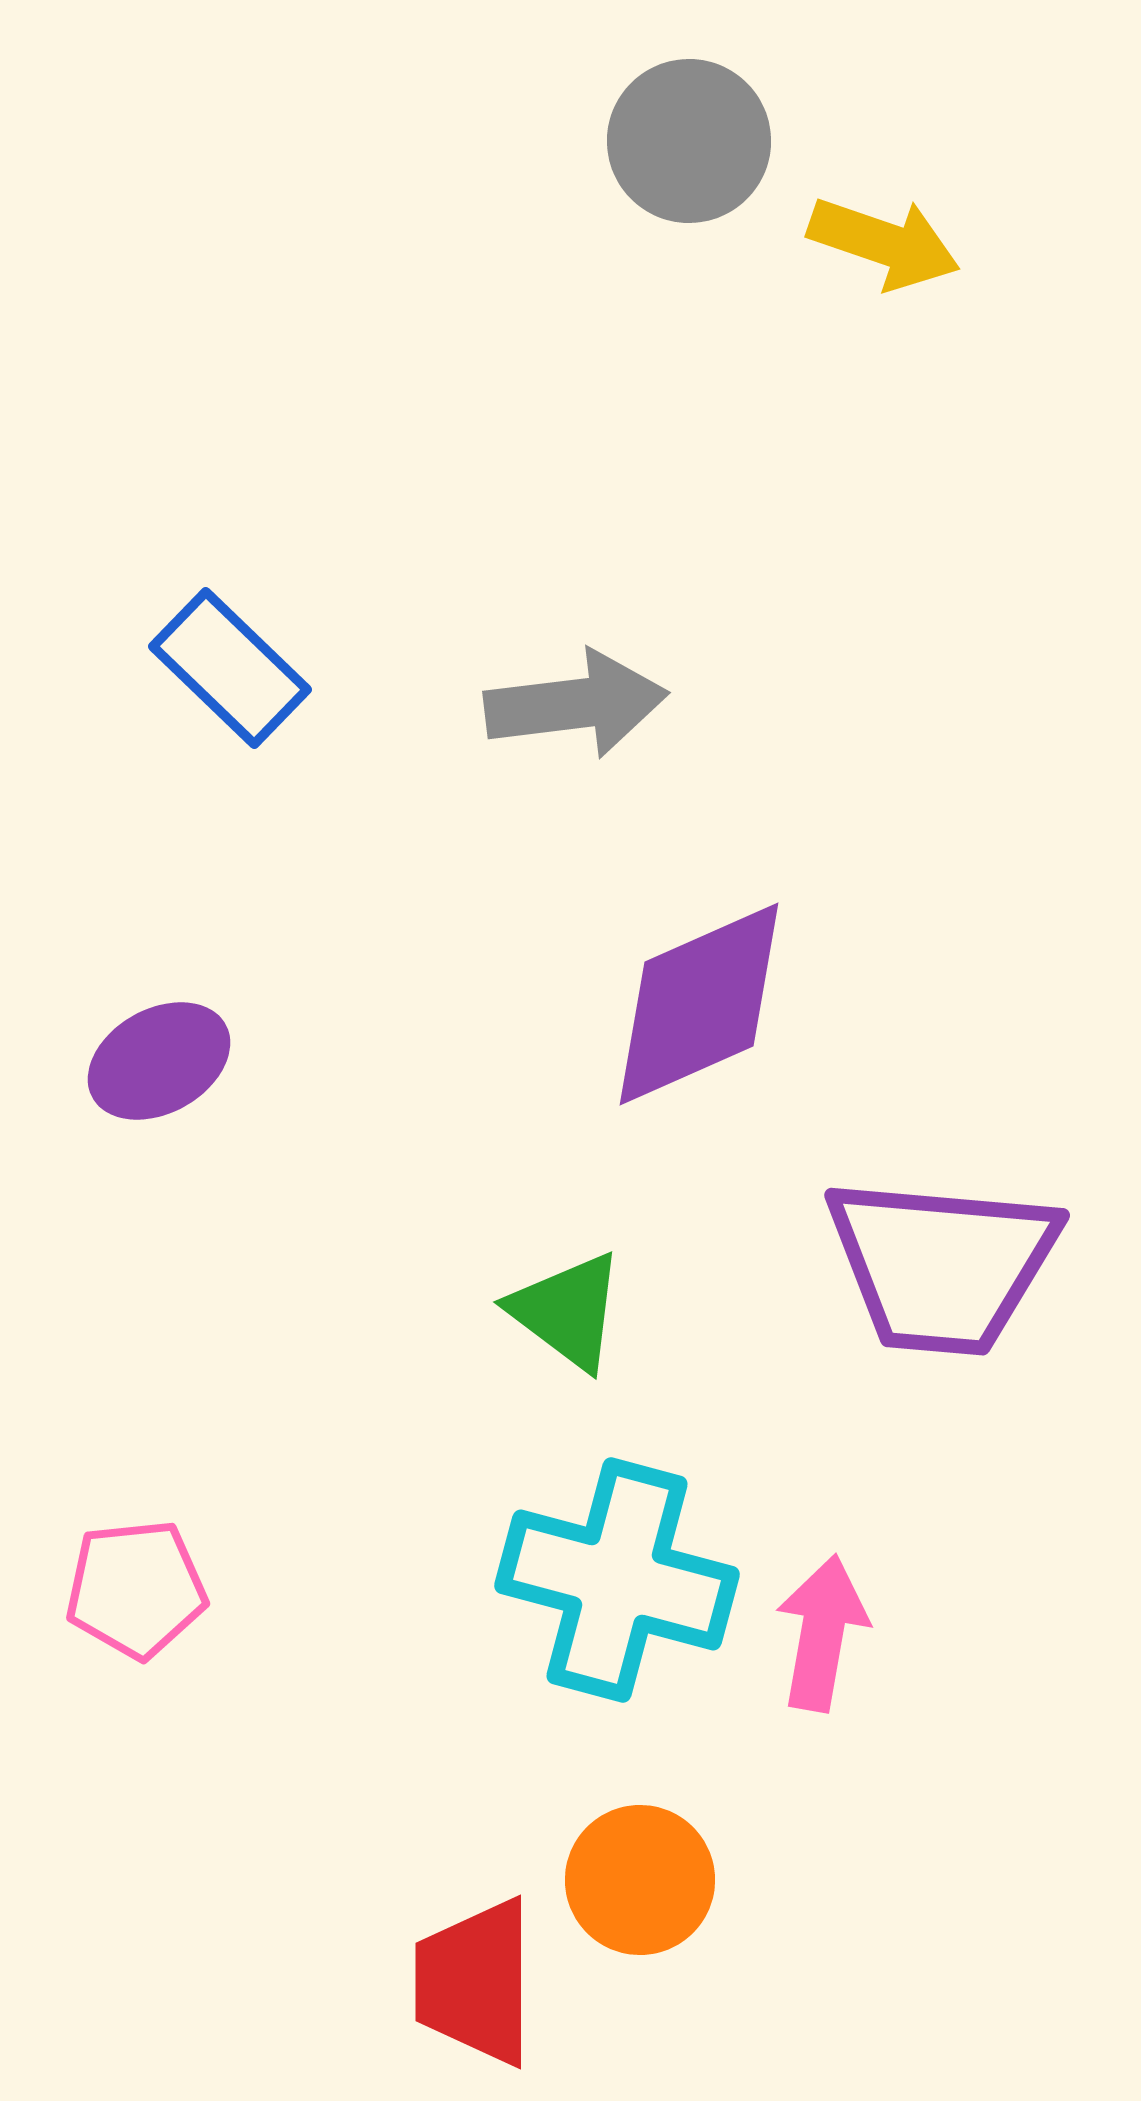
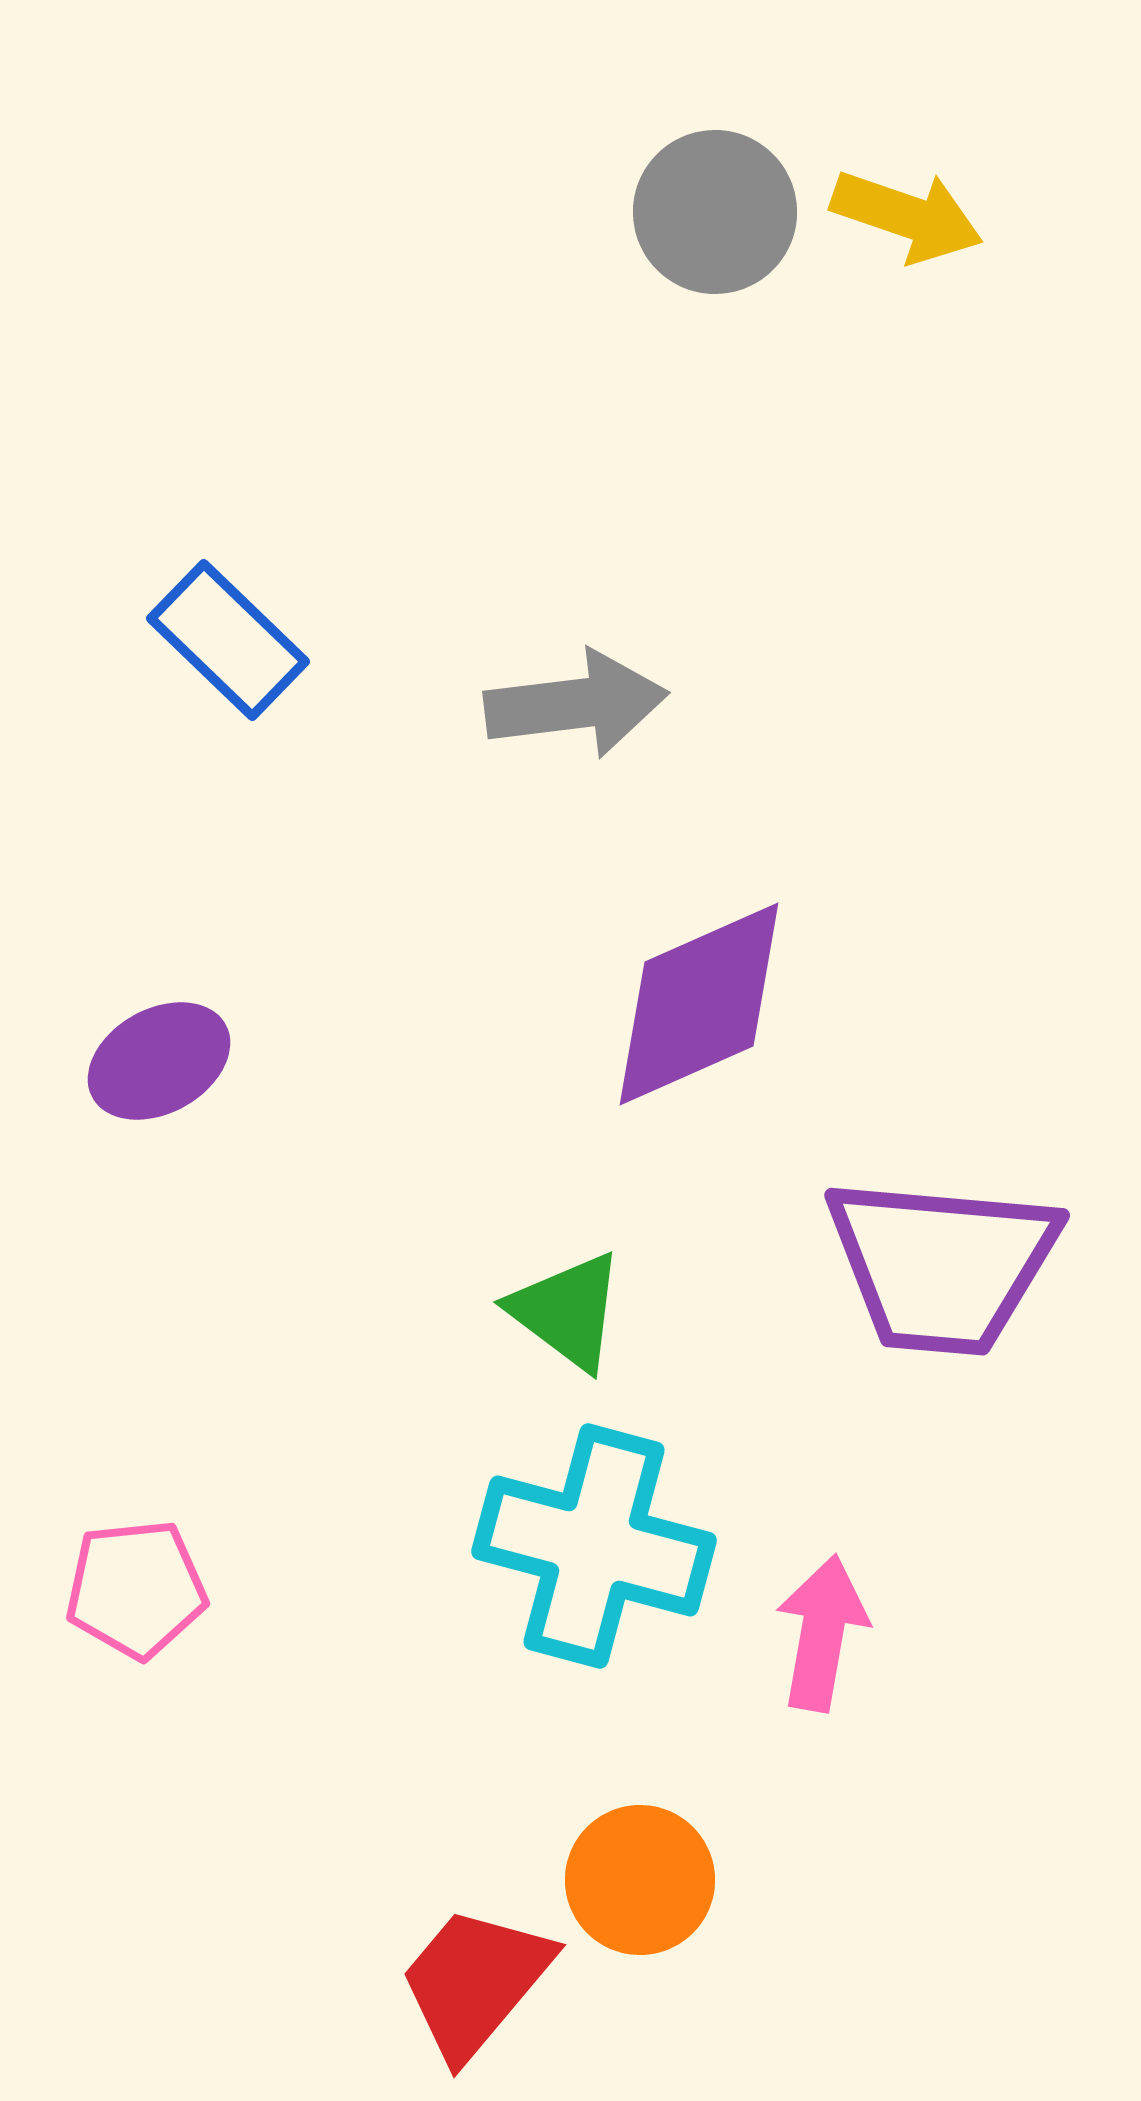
gray circle: moved 26 px right, 71 px down
yellow arrow: moved 23 px right, 27 px up
blue rectangle: moved 2 px left, 28 px up
cyan cross: moved 23 px left, 34 px up
red trapezoid: rotated 40 degrees clockwise
